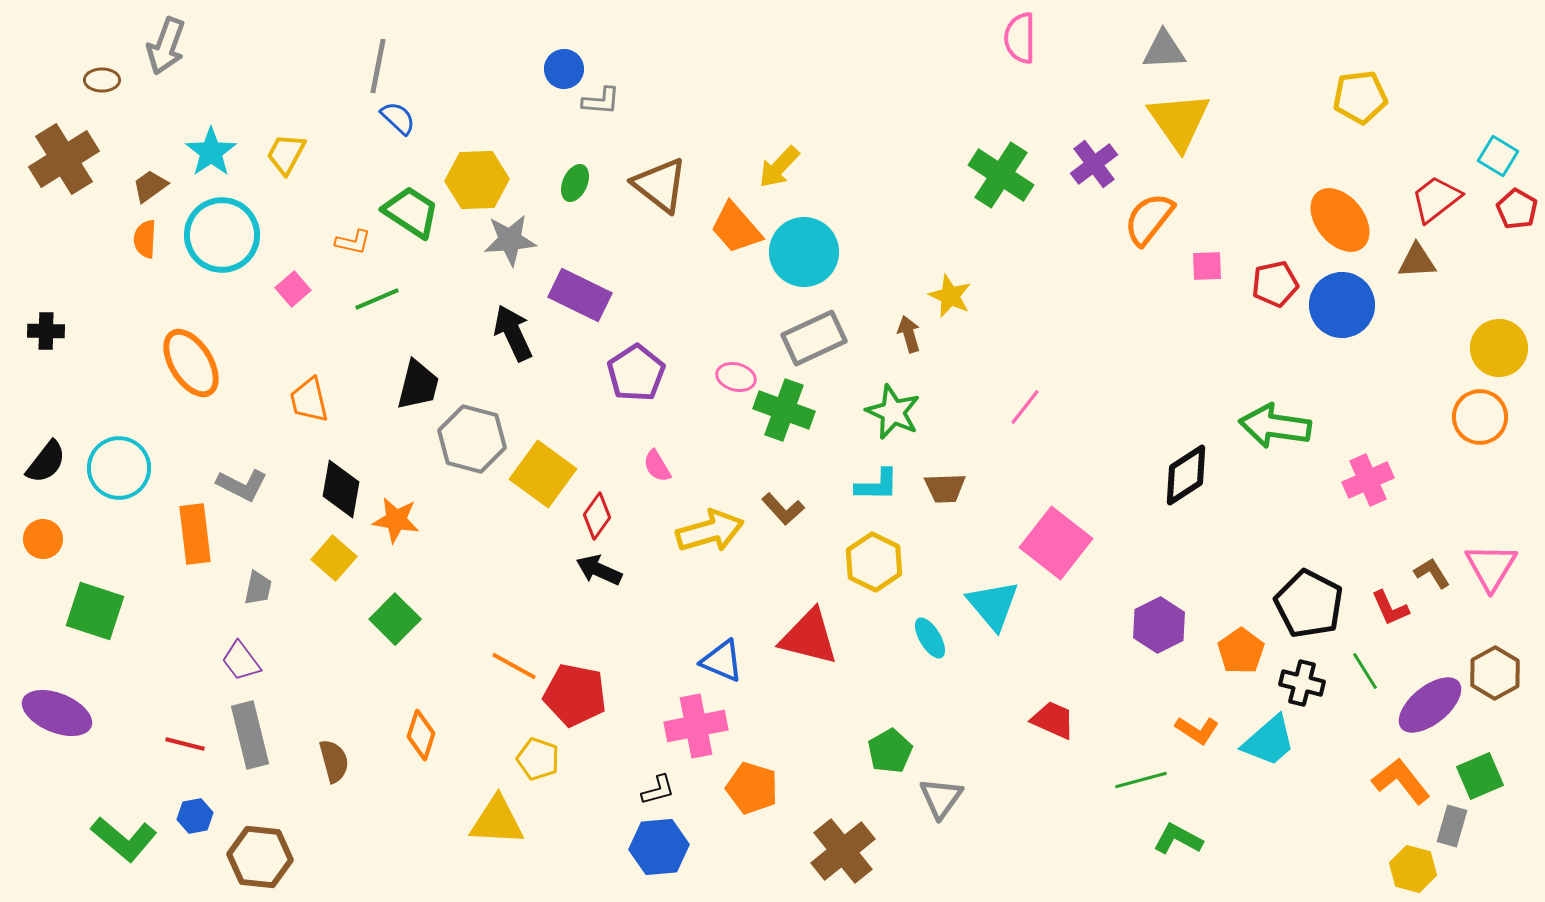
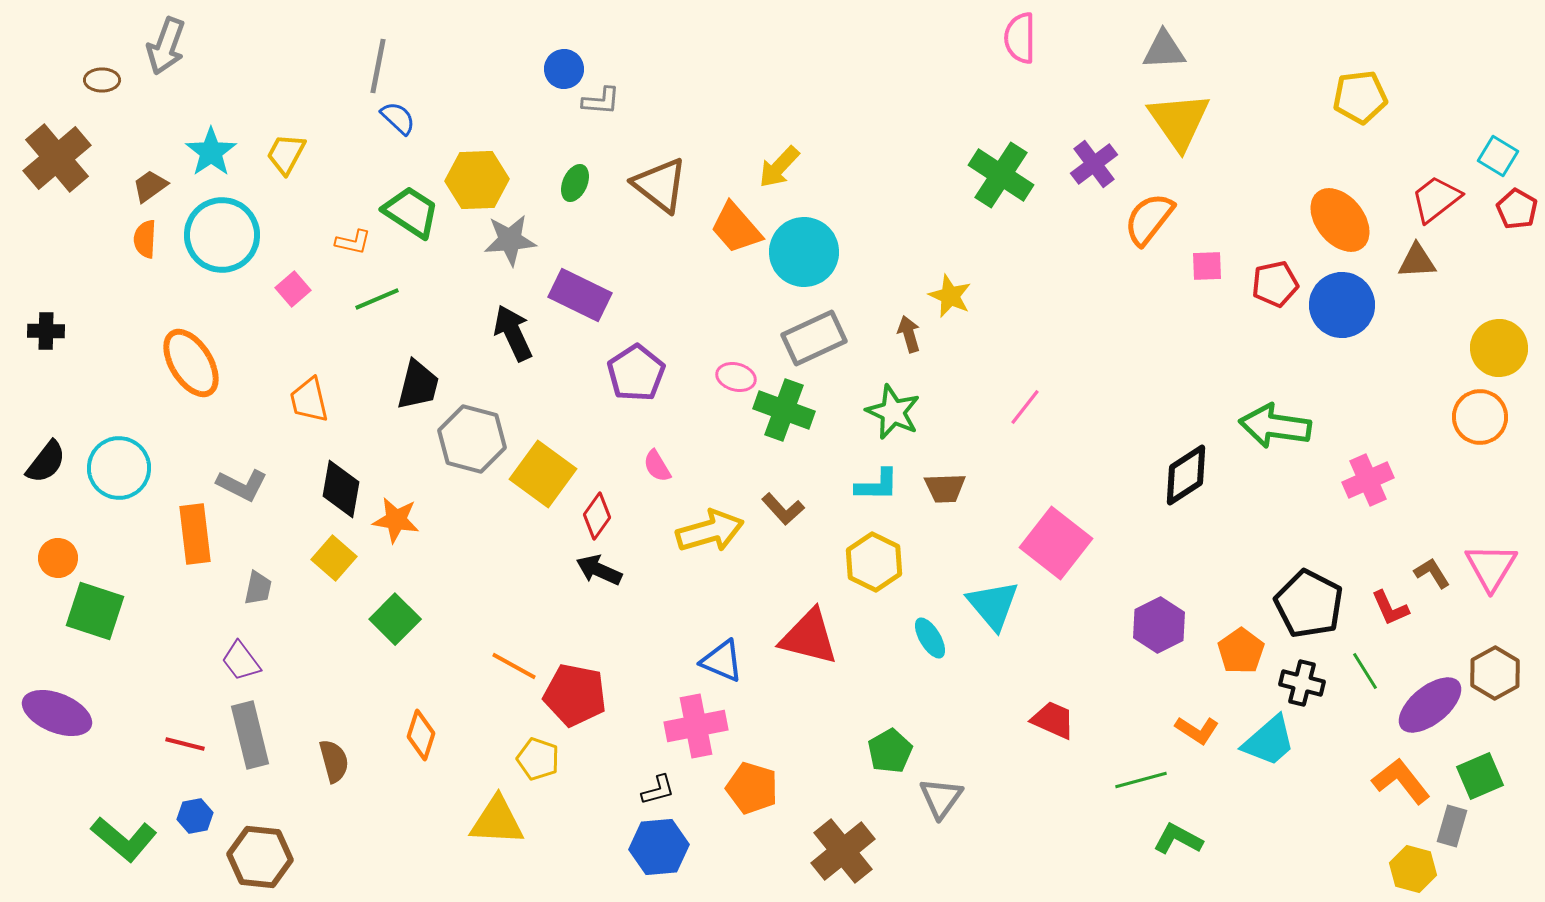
brown cross at (64, 159): moved 7 px left, 1 px up; rotated 8 degrees counterclockwise
orange circle at (43, 539): moved 15 px right, 19 px down
